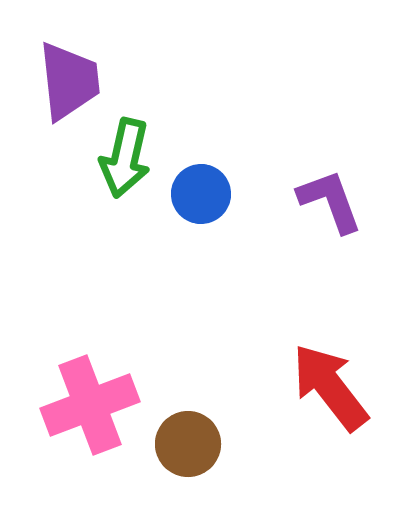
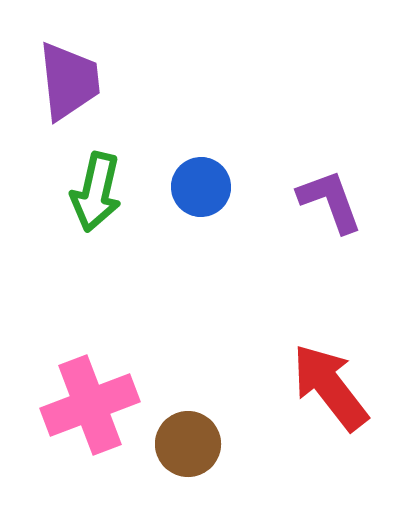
green arrow: moved 29 px left, 34 px down
blue circle: moved 7 px up
